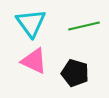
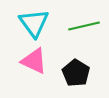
cyan triangle: moved 3 px right
black pentagon: moved 1 px right; rotated 16 degrees clockwise
